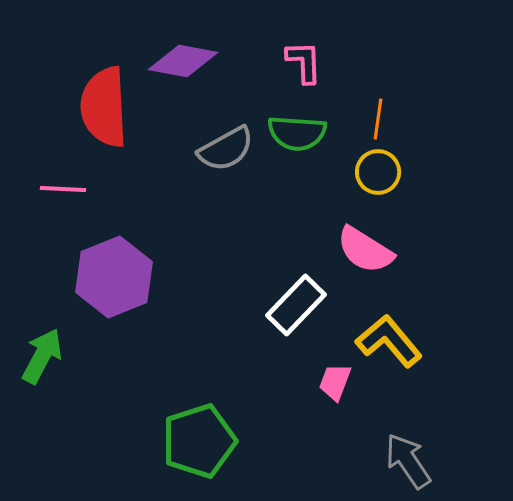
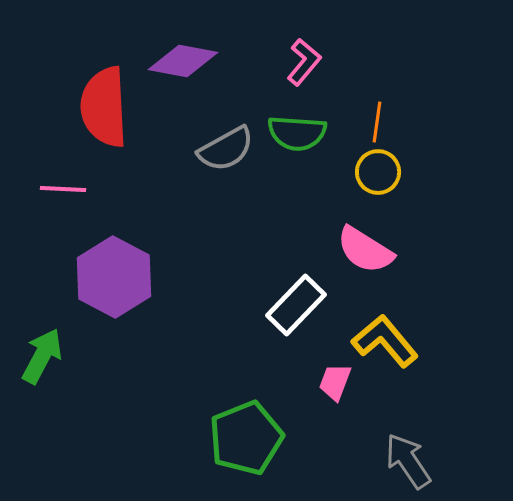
pink L-shape: rotated 42 degrees clockwise
orange line: moved 1 px left, 3 px down
purple hexagon: rotated 10 degrees counterclockwise
yellow L-shape: moved 4 px left
green pentagon: moved 47 px right, 3 px up; rotated 4 degrees counterclockwise
